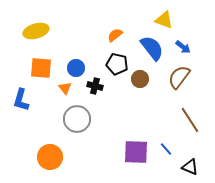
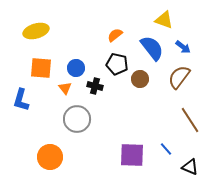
purple square: moved 4 px left, 3 px down
